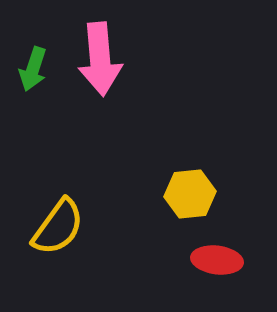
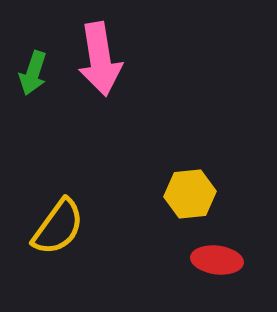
pink arrow: rotated 4 degrees counterclockwise
green arrow: moved 4 px down
